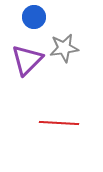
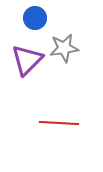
blue circle: moved 1 px right, 1 px down
